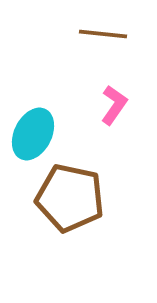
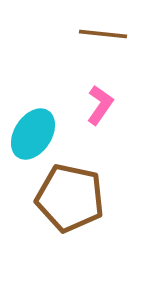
pink L-shape: moved 14 px left
cyan ellipse: rotated 6 degrees clockwise
